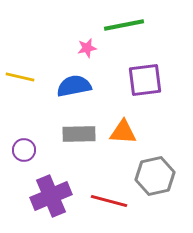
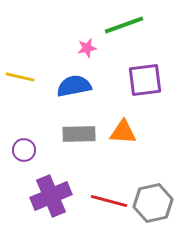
green line: rotated 9 degrees counterclockwise
gray hexagon: moved 2 px left, 27 px down
